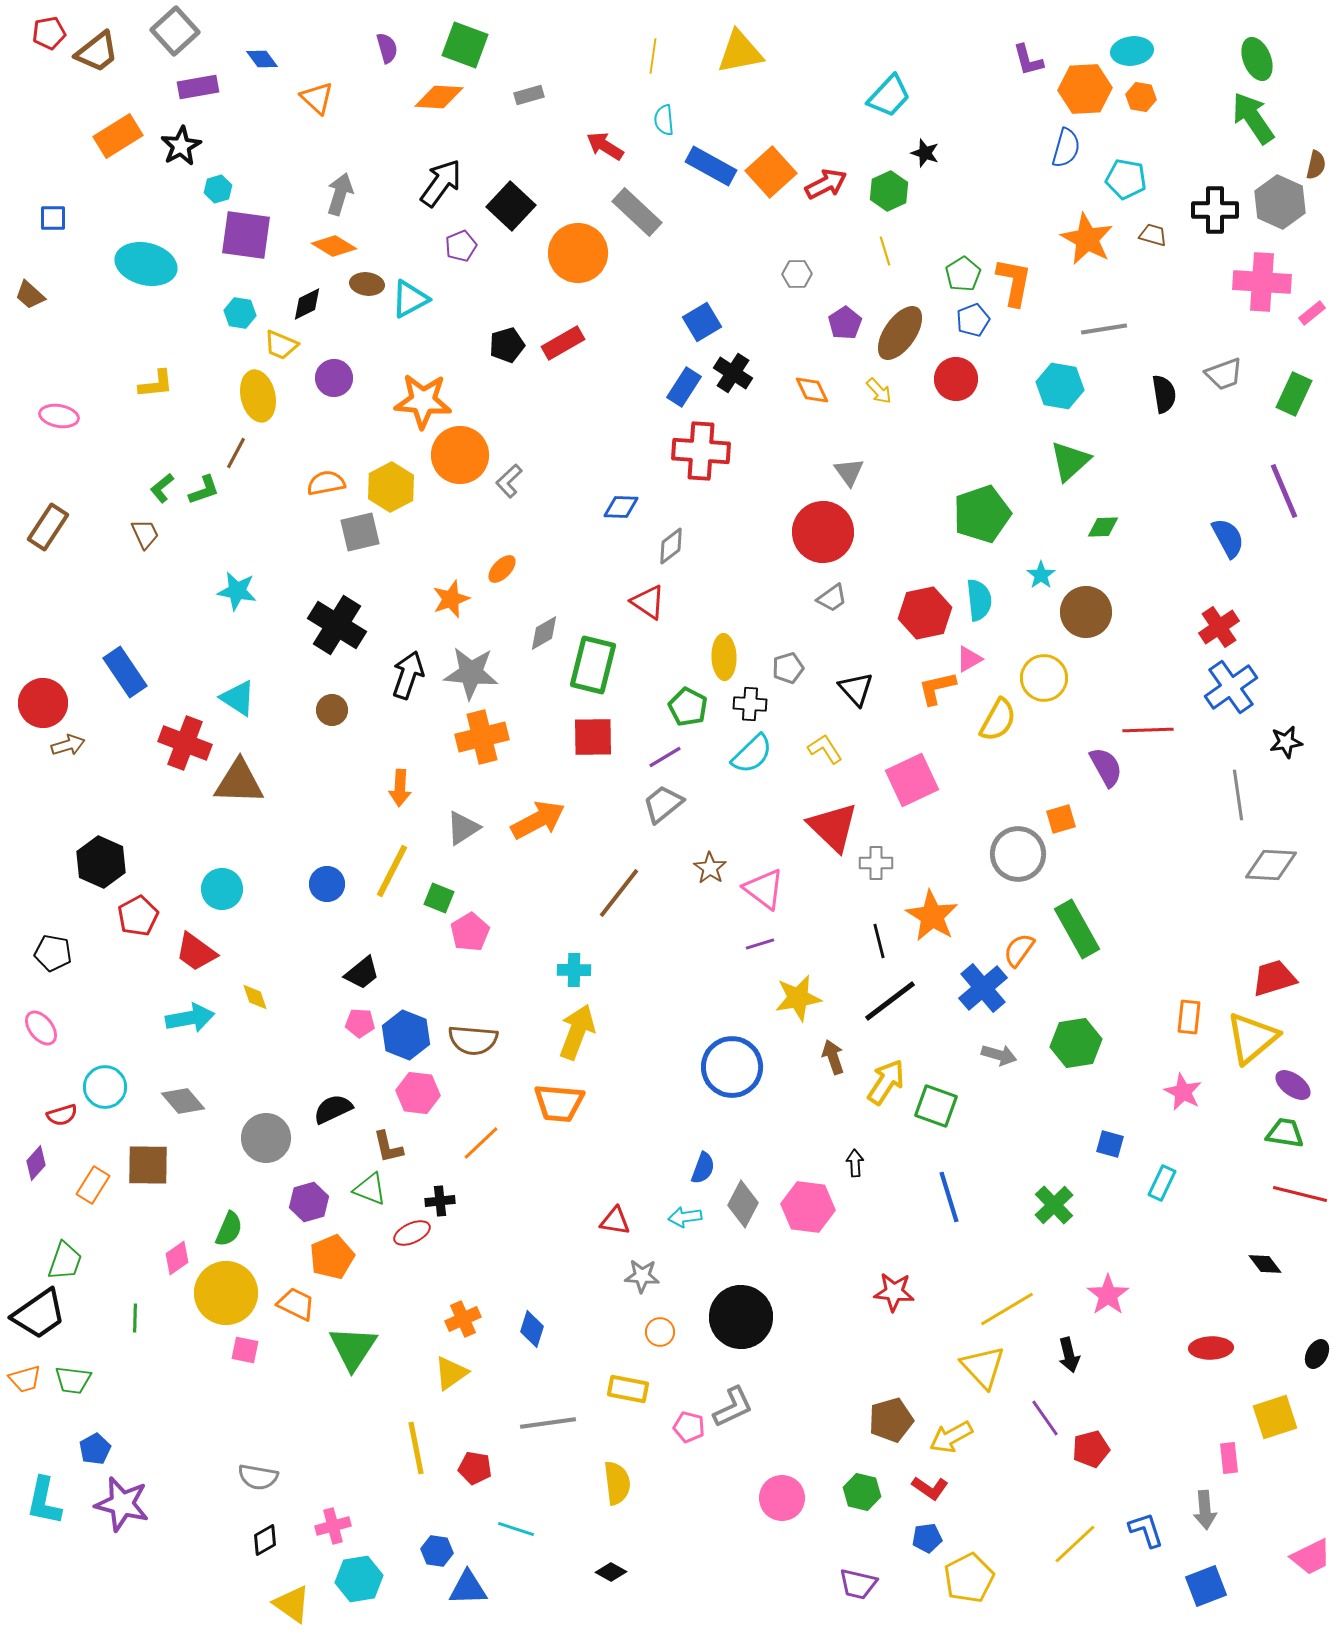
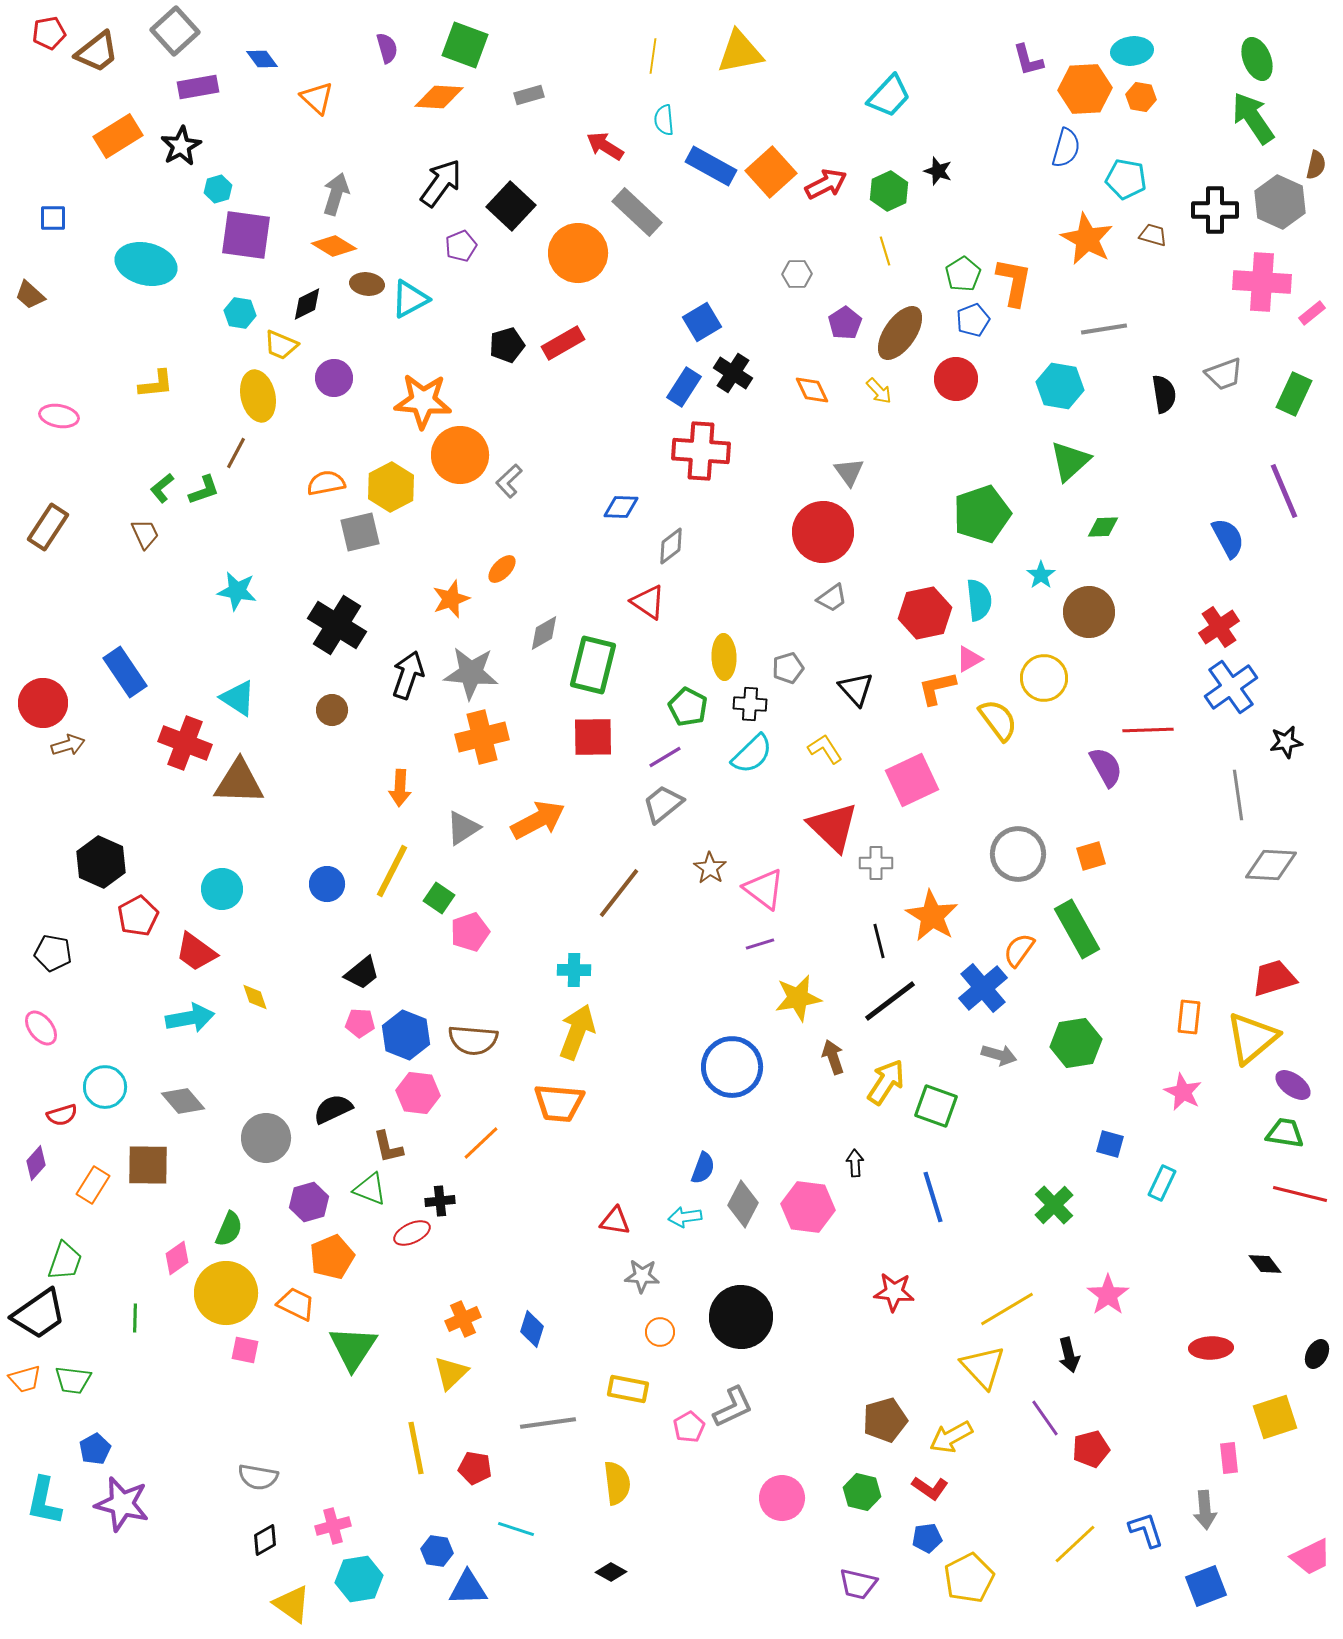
black star at (925, 153): moved 13 px right, 18 px down
gray arrow at (340, 194): moved 4 px left
brown circle at (1086, 612): moved 3 px right
yellow semicircle at (998, 720): rotated 66 degrees counterclockwise
orange square at (1061, 819): moved 30 px right, 37 px down
green square at (439, 898): rotated 12 degrees clockwise
pink pentagon at (470, 932): rotated 12 degrees clockwise
blue line at (949, 1197): moved 16 px left
yellow triangle at (451, 1373): rotated 9 degrees counterclockwise
brown pentagon at (891, 1420): moved 6 px left
pink pentagon at (689, 1427): rotated 28 degrees clockwise
